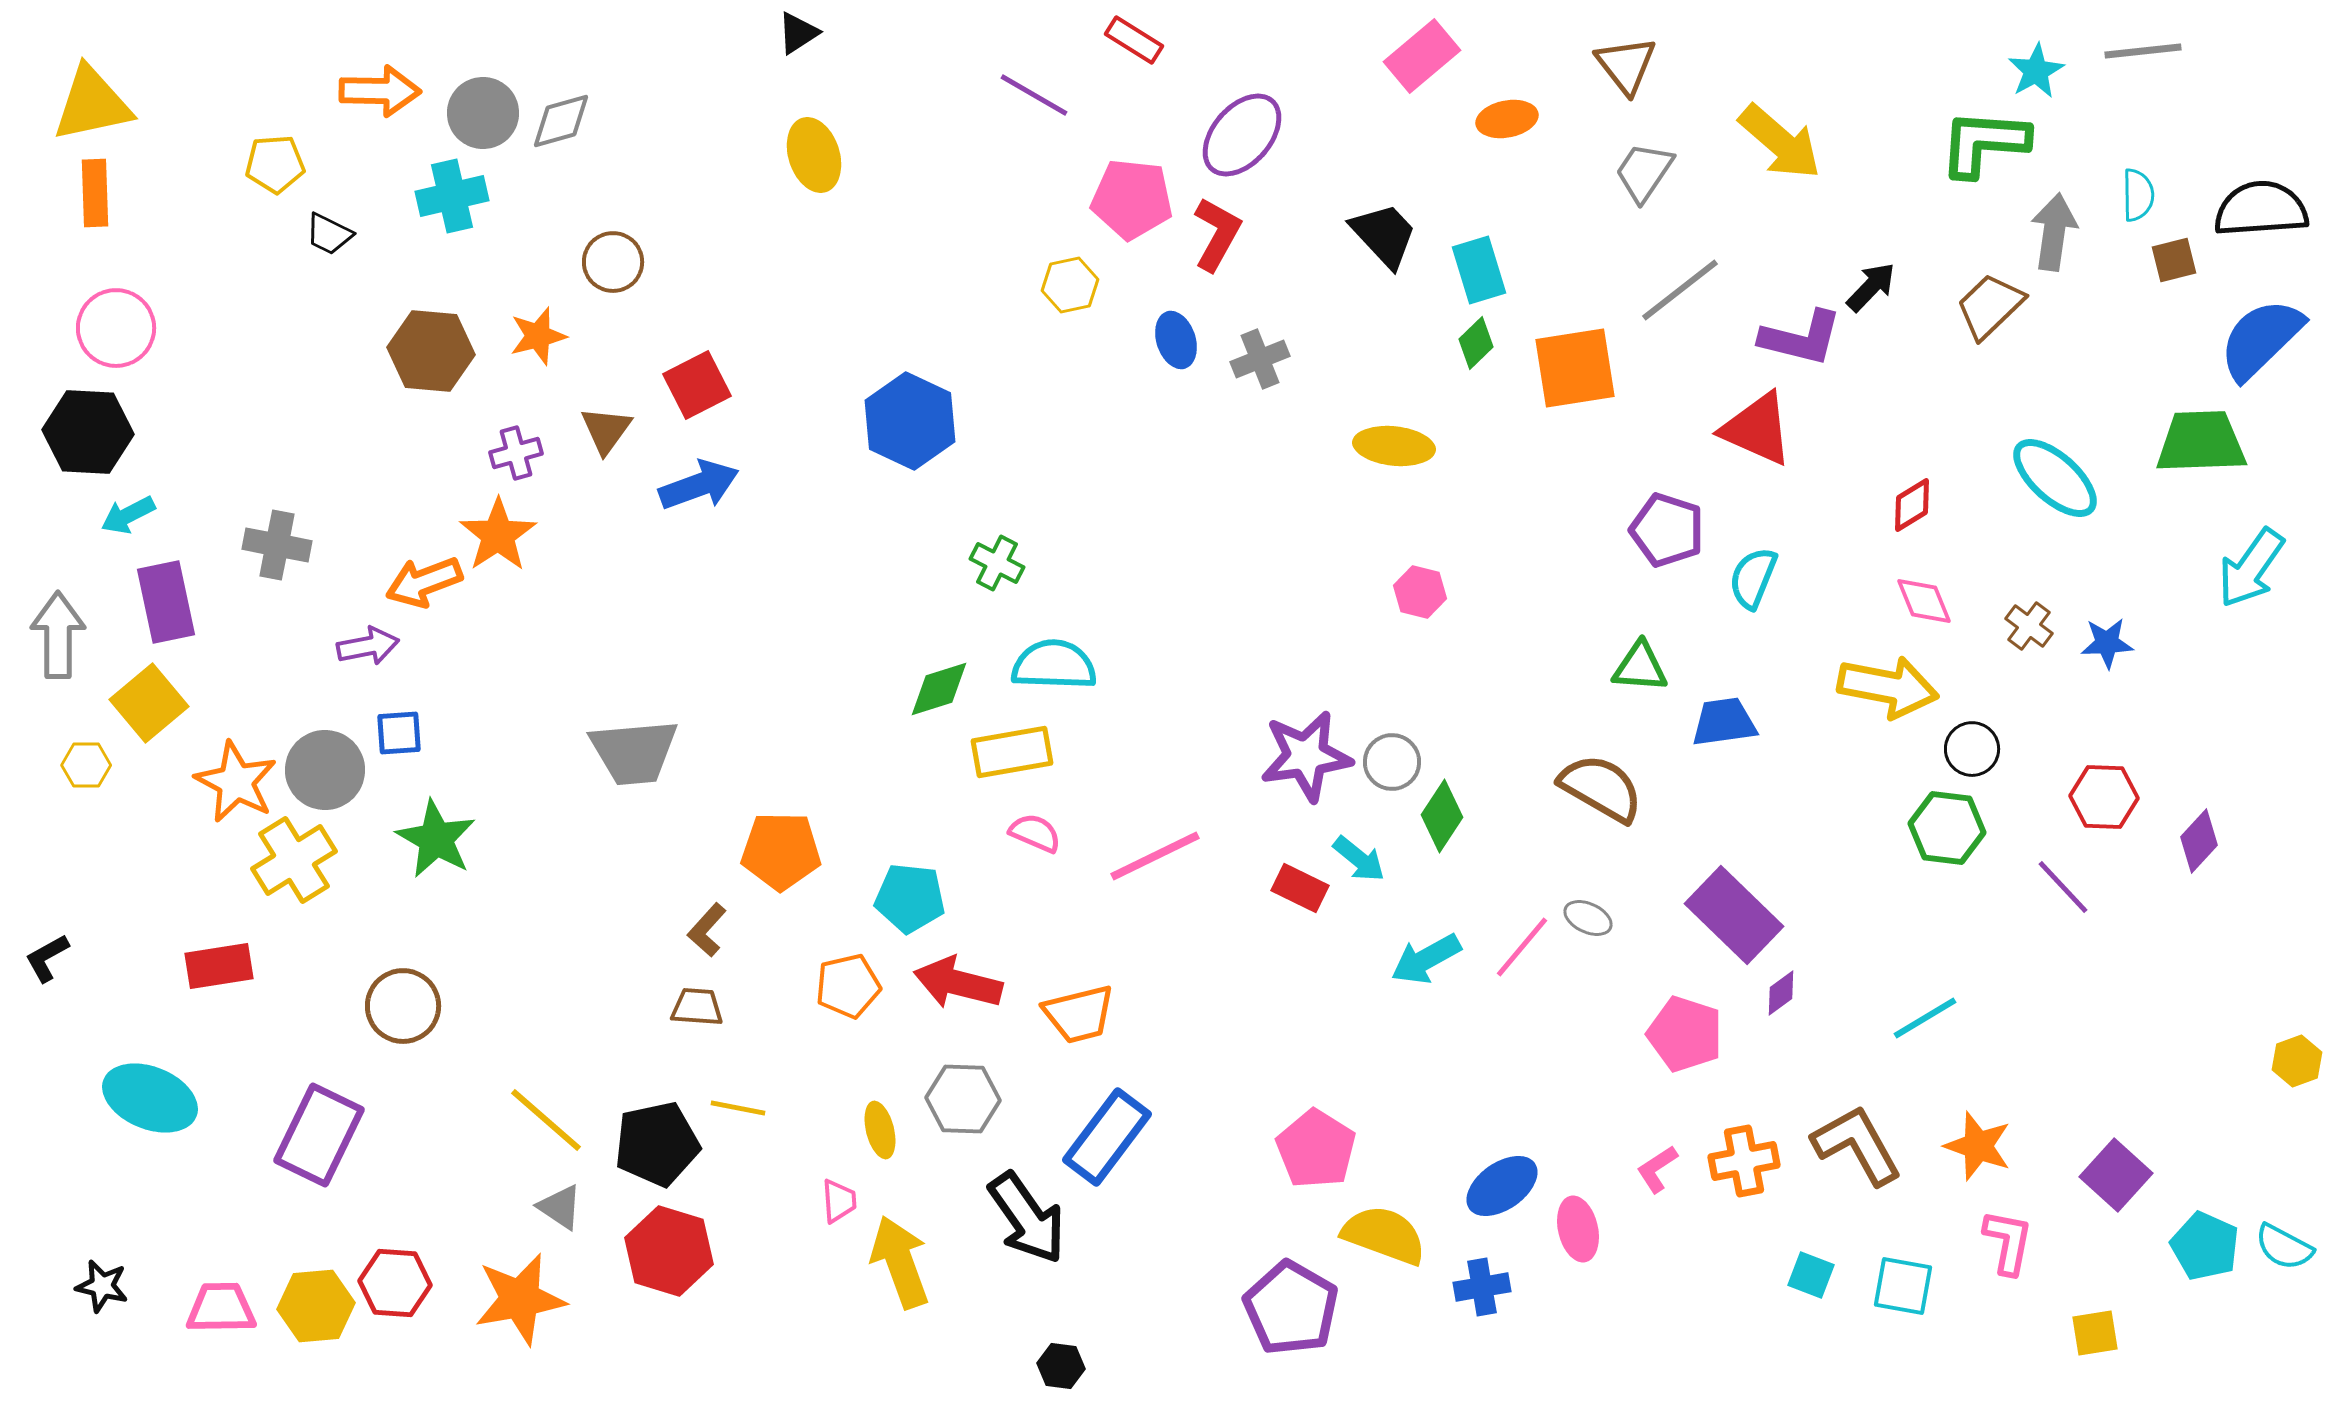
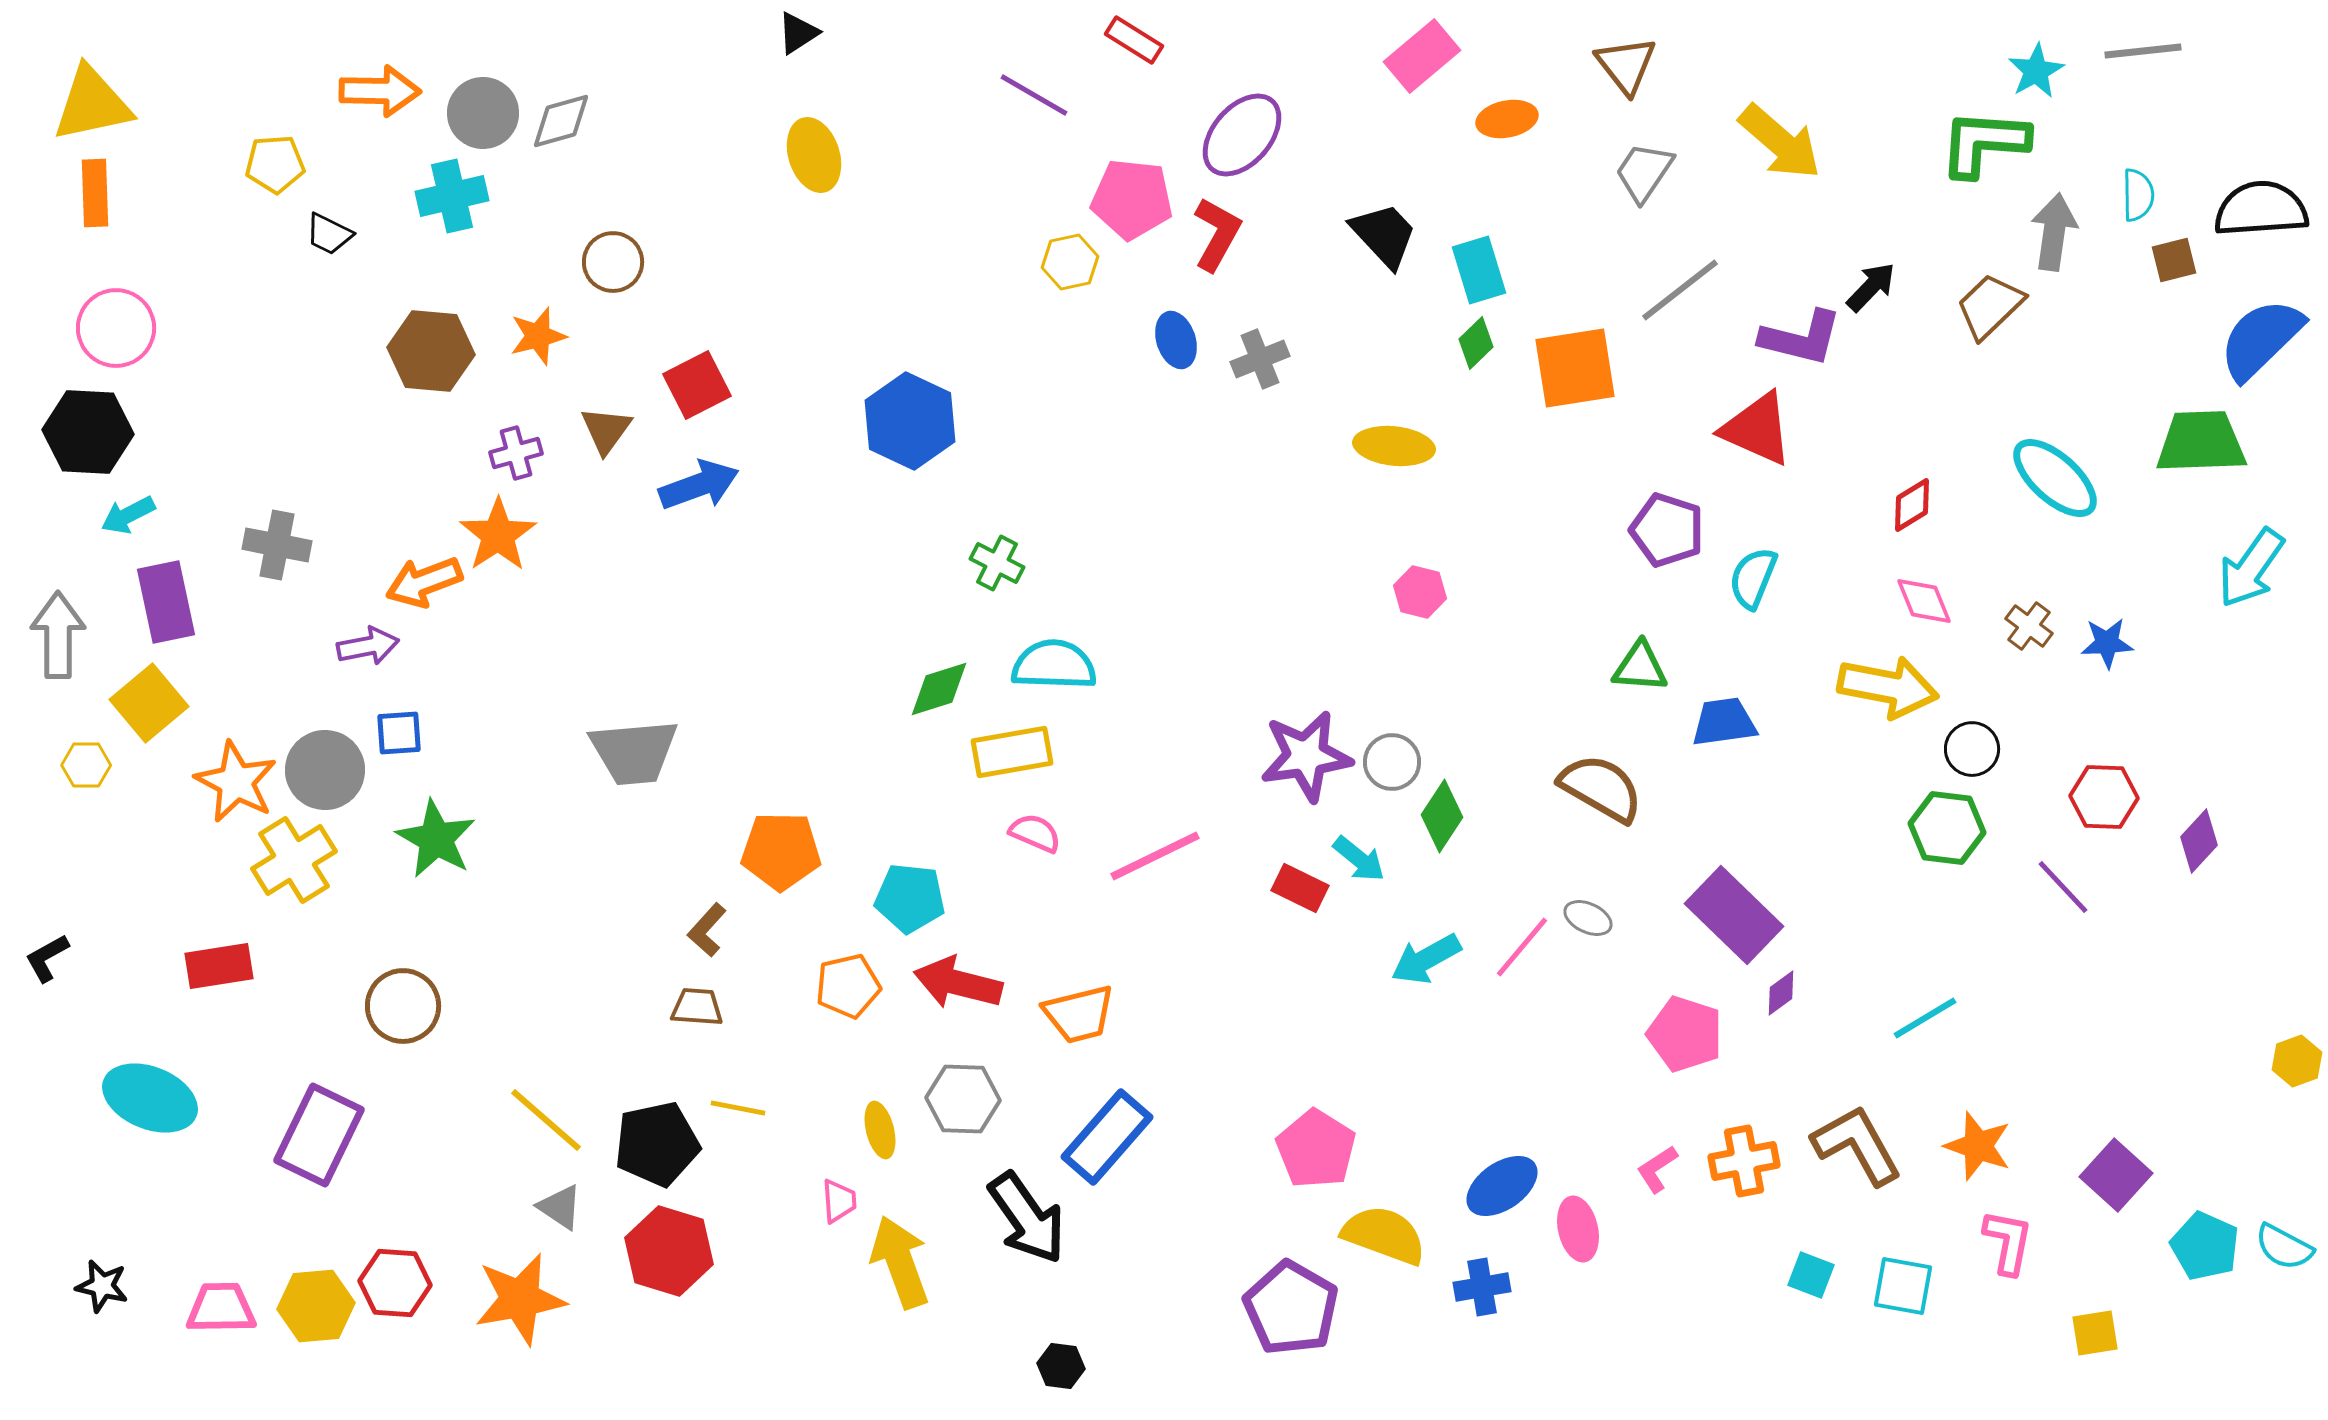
yellow hexagon at (1070, 285): moved 23 px up
blue rectangle at (1107, 1137): rotated 4 degrees clockwise
